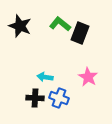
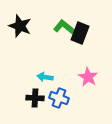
green L-shape: moved 4 px right, 3 px down
